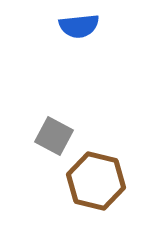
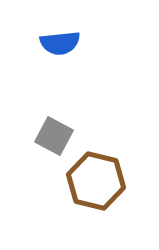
blue semicircle: moved 19 px left, 17 px down
